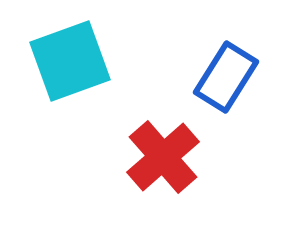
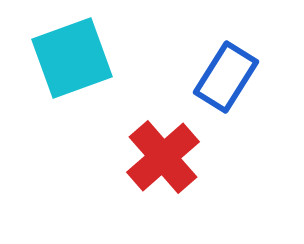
cyan square: moved 2 px right, 3 px up
